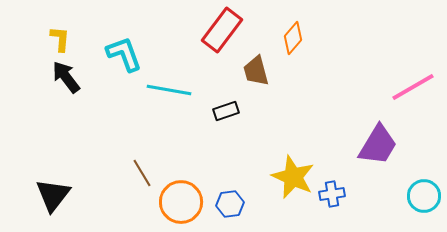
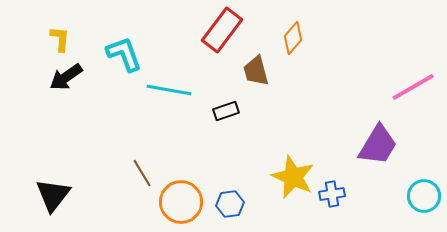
black arrow: rotated 88 degrees counterclockwise
